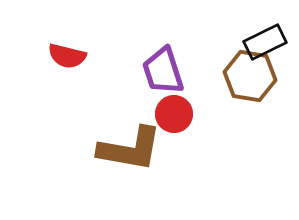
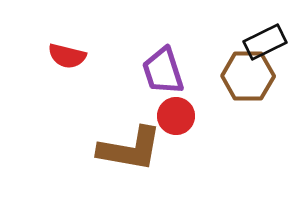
brown hexagon: moved 2 px left; rotated 9 degrees counterclockwise
red circle: moved 2 px right, 2 px down
